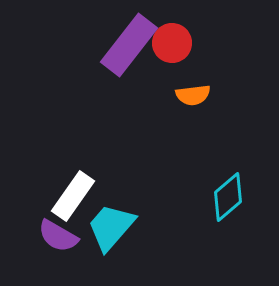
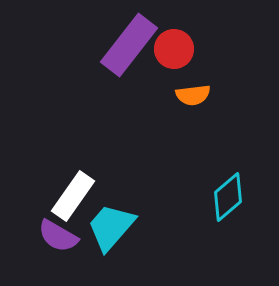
red circle: moved 2 px right, 6 px down
